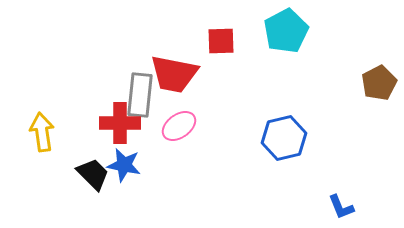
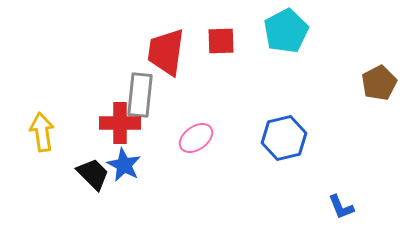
red trapezoid: moved 8 px left, 22 px up; rotated 87 degrees clockwise
pink ellipse: moved 17 px right, 12 px down
blue star: rotated 16 degrees clockwise
